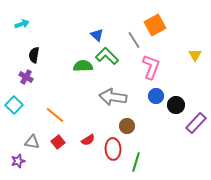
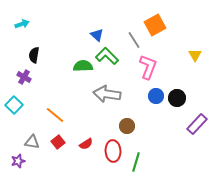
pink L-shape: moved 3 px left
purple cross: moved 2 px left
gray arrow: moved 6 px left, 3 px up
black circle: moved 1 px right, 7 px up
purple rectangle: moved 1 px right, 1 px down
red semicircle: moved 2 px left, 4 px down
red ellipse: moved 2 px down
